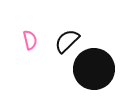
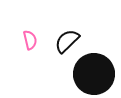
black circle: moved 5 px down
